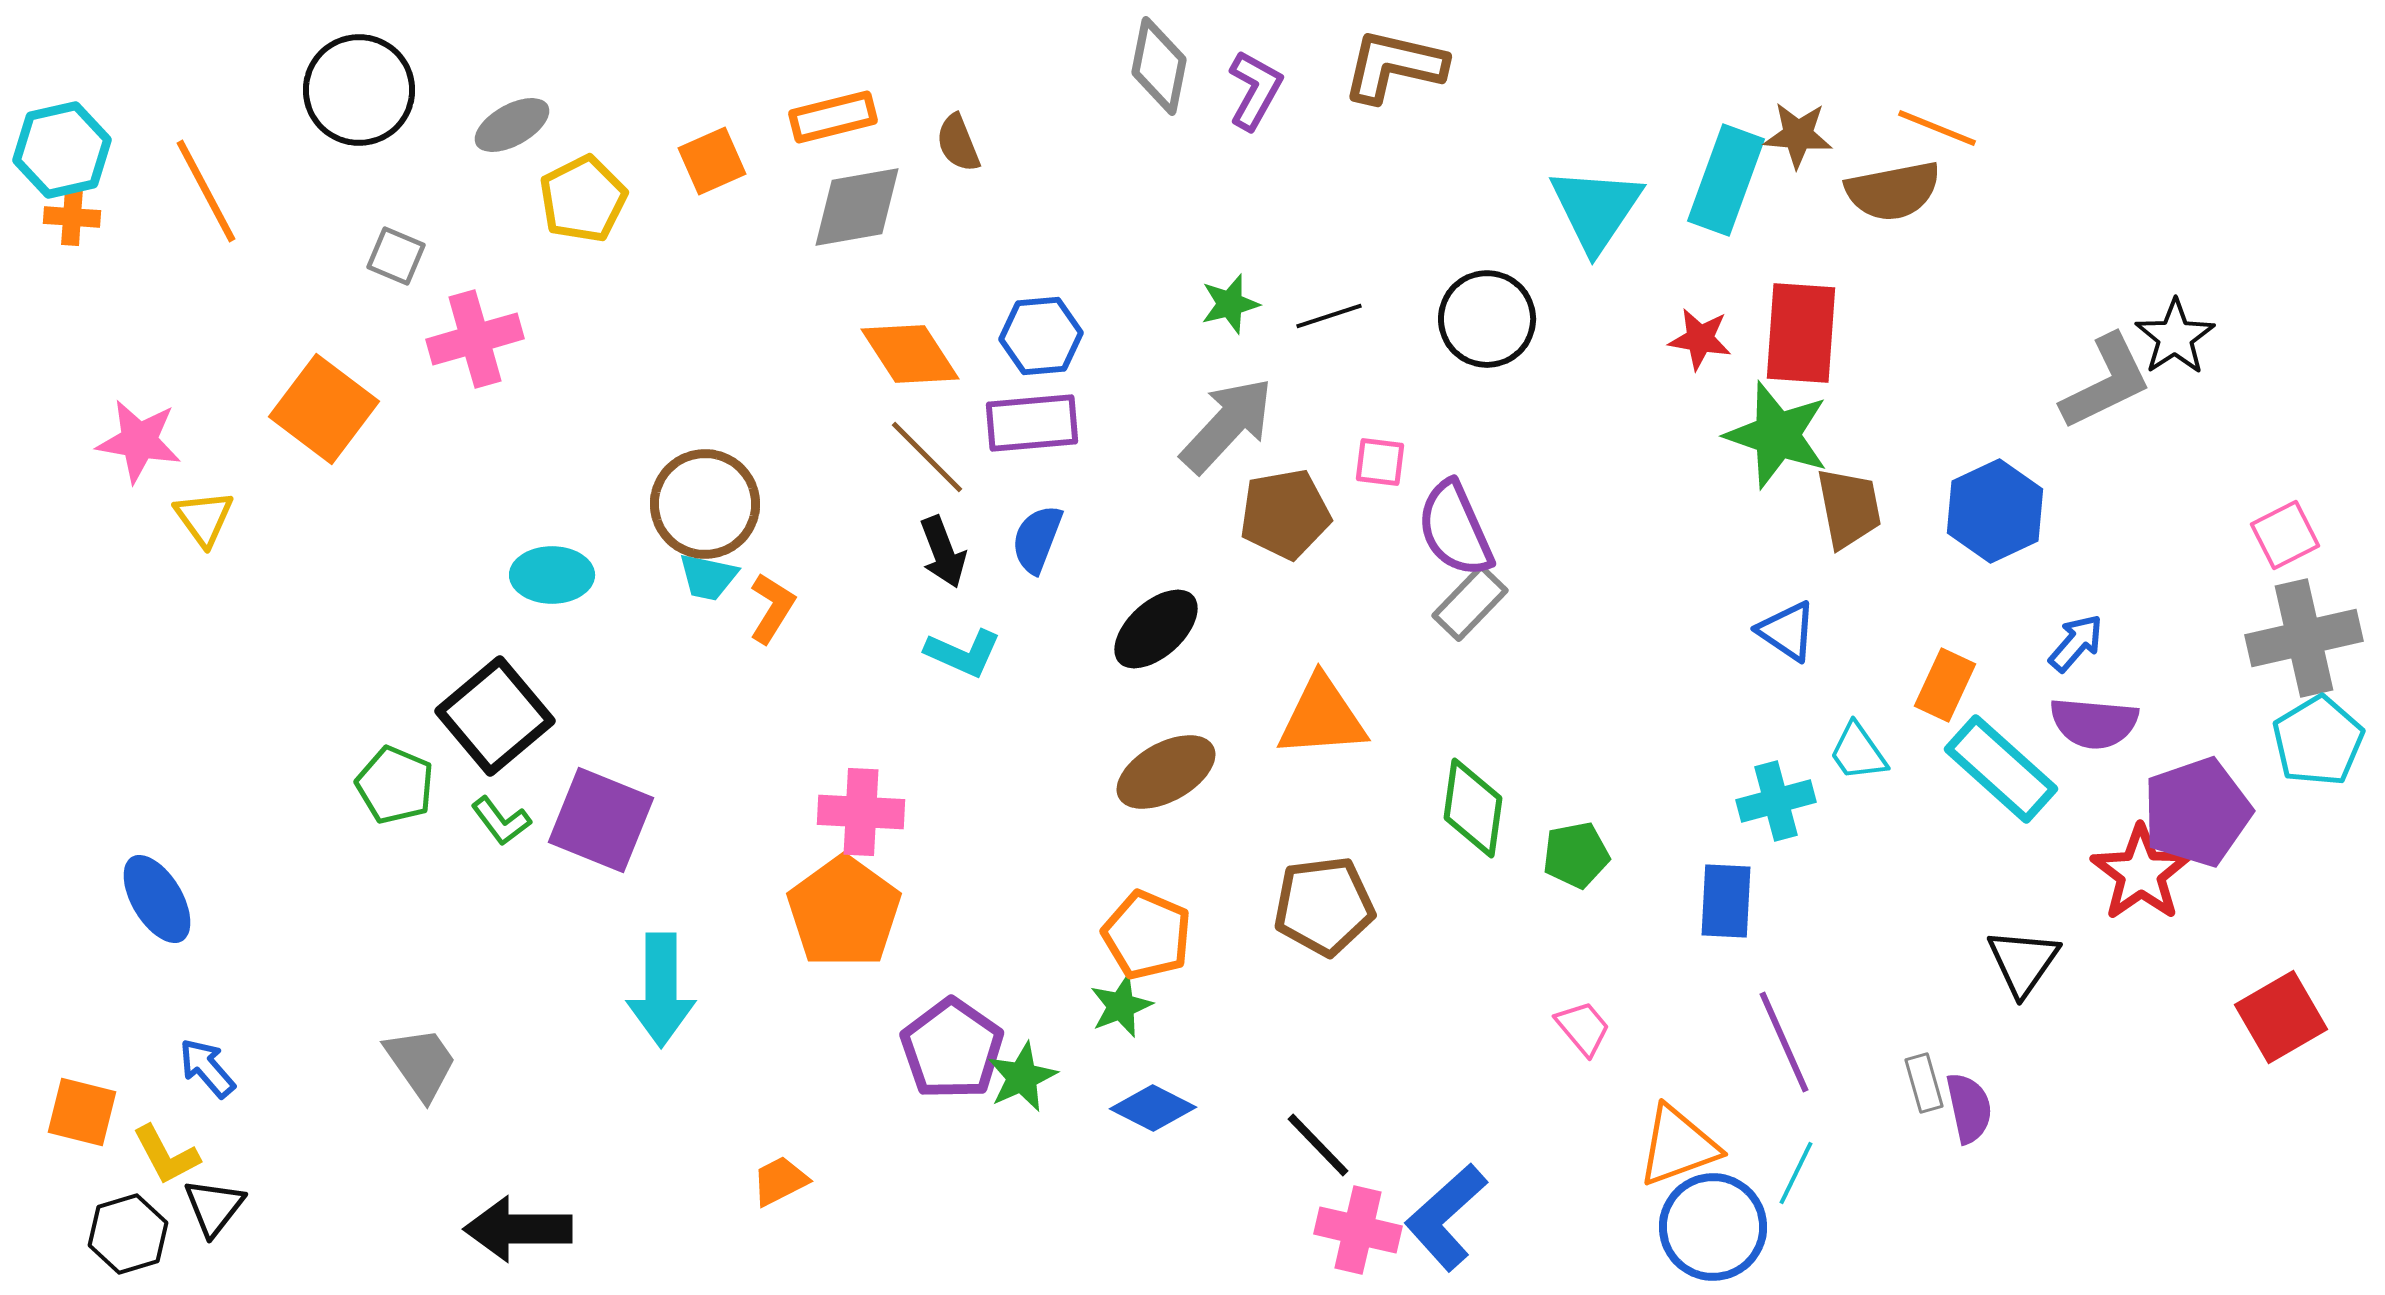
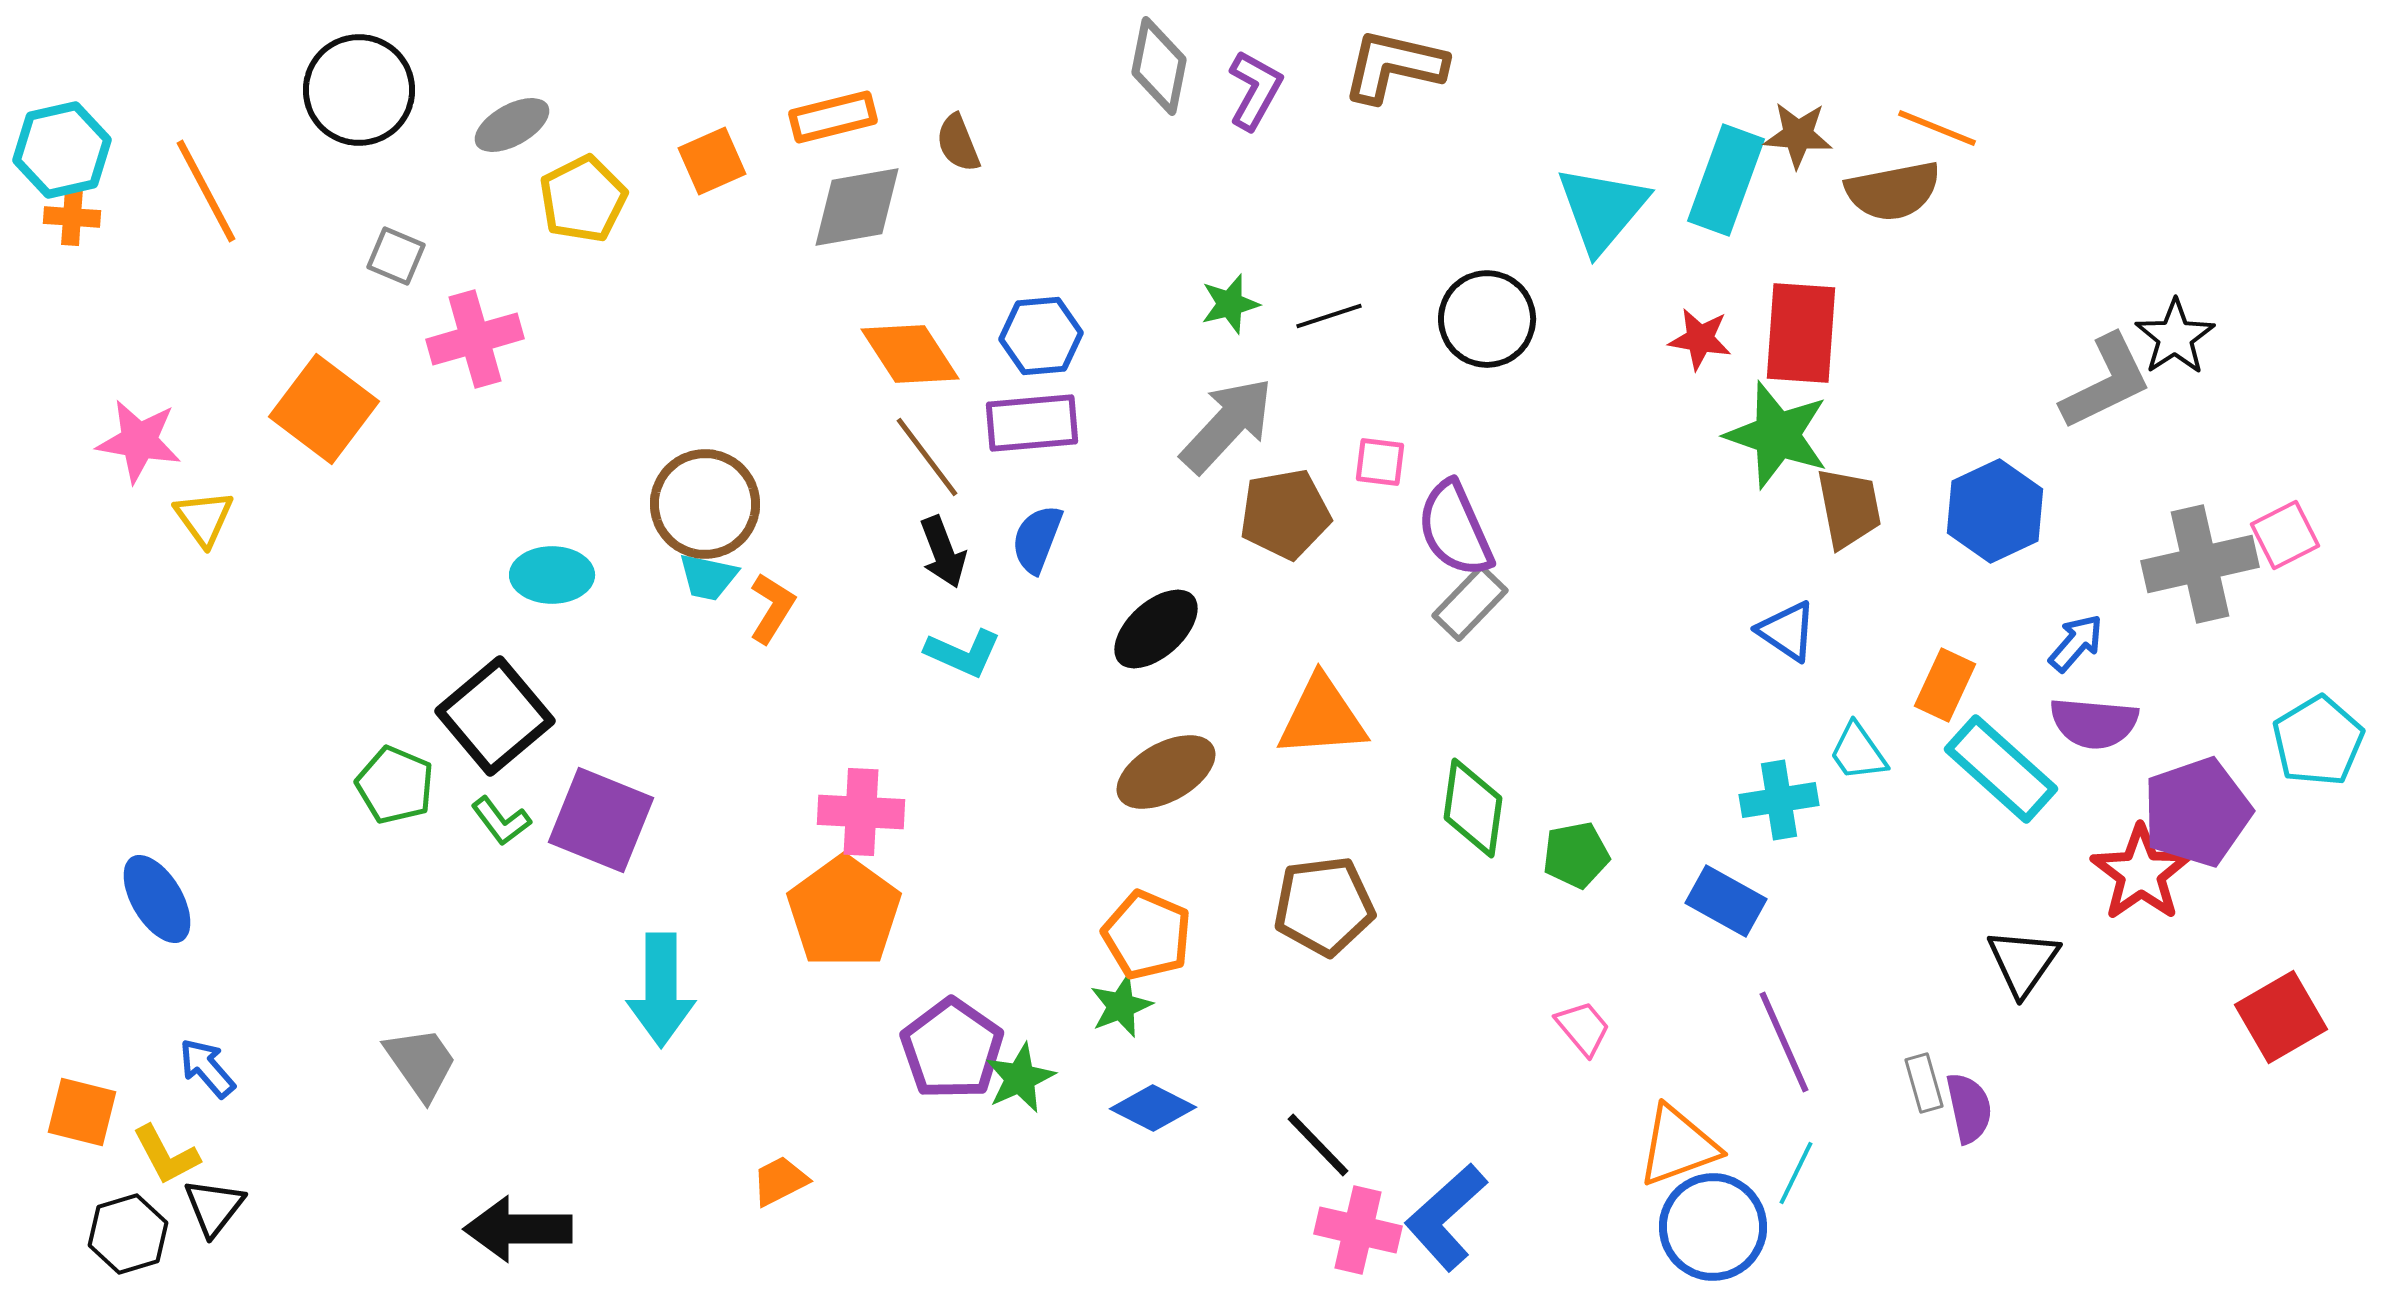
cyan triangle at (1596, 209): moved 6 px right; rotated 6 degrees clockwise
brown line at (927, 457): rotated 8 degrees clockwise
gray cross at (2304, 638): moved 104 px left, 74 px up
cyan cross at (1776, 801): moved 3 px right, 1 px up; rotated 6 degrees clockwise
blue rectangle at (1726, 901): rotated 64 degrees counterclockwise
green star at (1022, 1077): moved 2 px left, 1 px down
